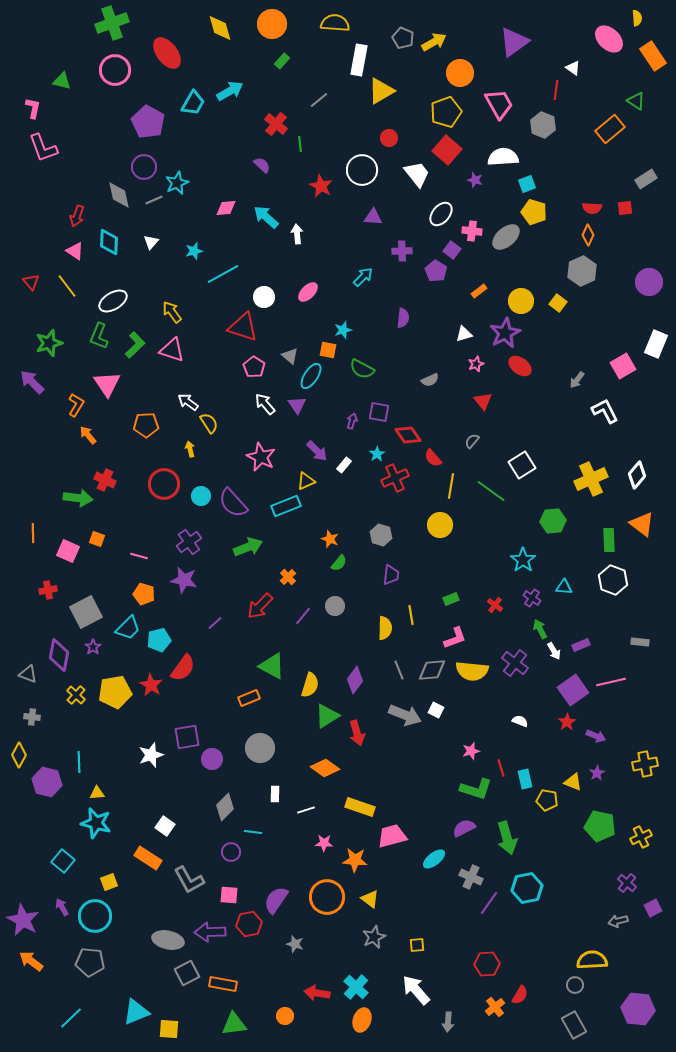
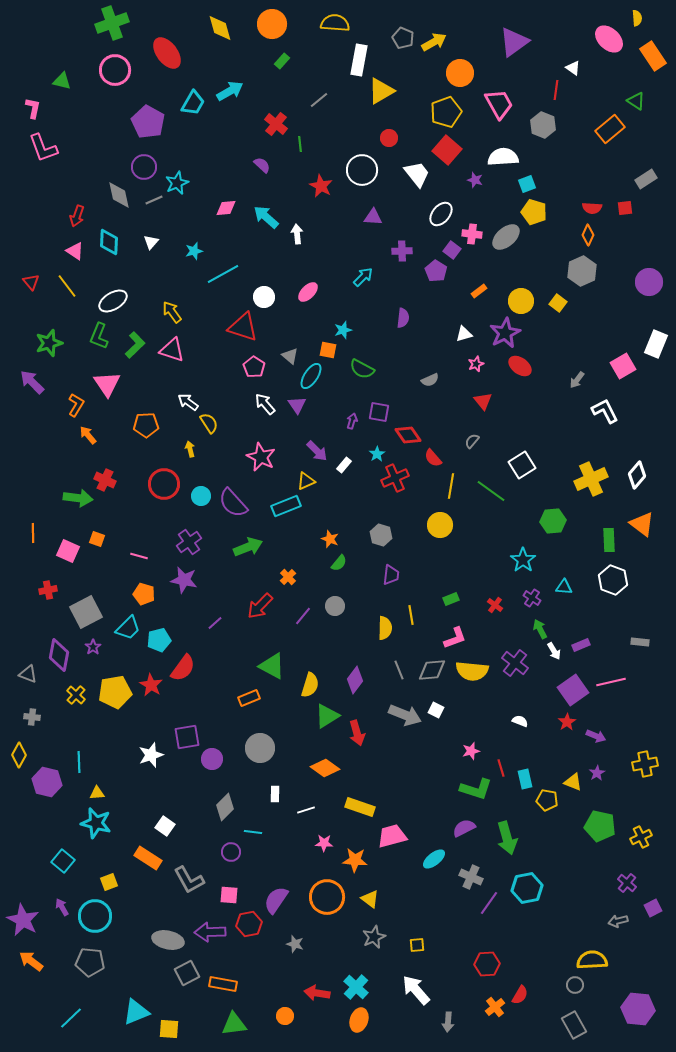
pink cross at (472, 231): moved 3 px down
orange ellipse at (362, 1020): moved 3 px left
